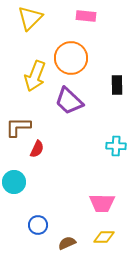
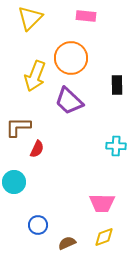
yellow diamond: rotated 20 degrees counterclockwise
